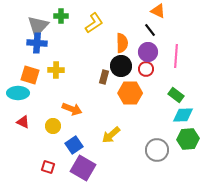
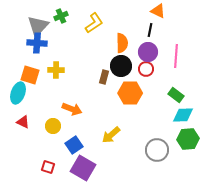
green cross: rotated 24 degrees counterclockwise
black line: rotated 48 degrees clockwise
cyan ellipse: rotated 70 degrees counterclockwise
